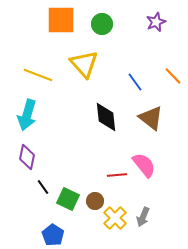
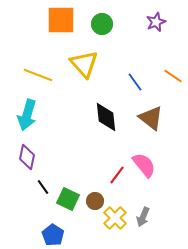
orange line: rotated 12 degrees counterclockwise
red line: rotated 48 degrees counterclockwise
